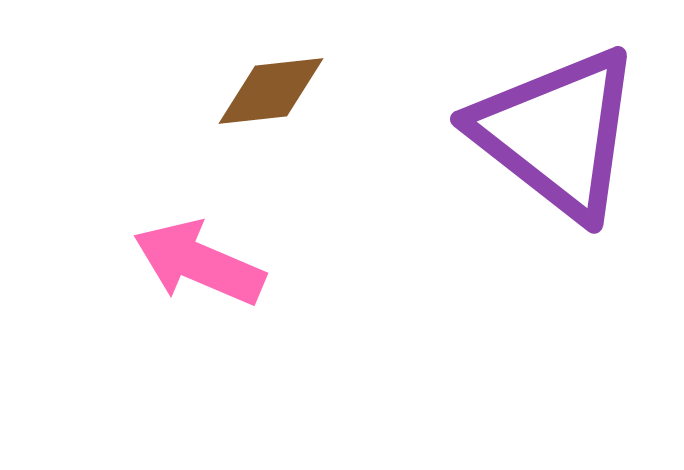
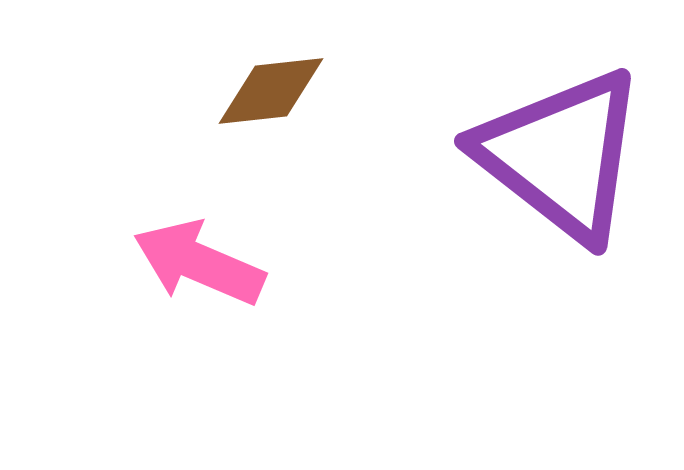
purple triangle: moved 4 px right, 22 px down
